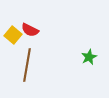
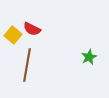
red semicircle: moved 2 px right, 1 px up
